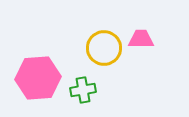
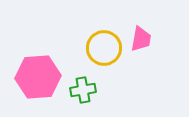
pink trapezoid: rotated 100 degrees clockwise
pink hexagon: moved 1 px up
